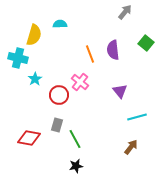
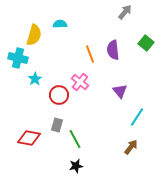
cyan line: rotated 42 degrees counterclockwise
